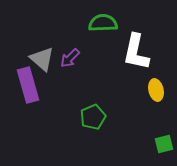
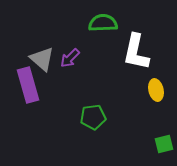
green pentagon: rotated 15 degrees clockwise
